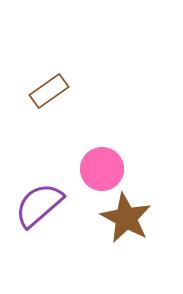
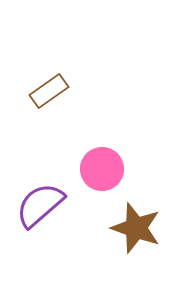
purple semicircle: moved 1 px right
brown star: moved 10 px right, 10 px down; rotated 9 degrees counterclockwise
